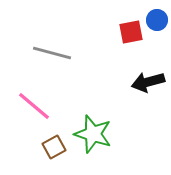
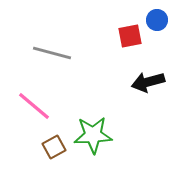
red square: moved 1 px left, 4 px down
green star: moved 1 px down; rotated 21 degrees counterclockwise
